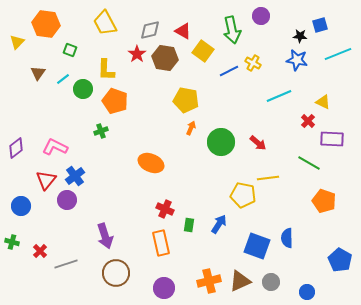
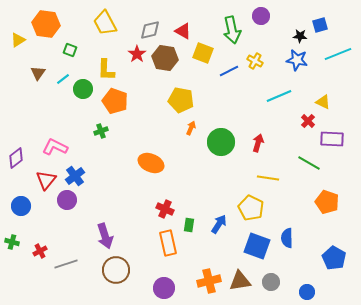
yellow triangle at (17, 42): moved 1 px right, 2 px up; rotated 14 degrees clockwise
yellow square at (203, 51): moved 2 px down; rotated 15 degrees counterclockwise
yellow cross at (253, 63): moved 2 px right, 2 px up
yellow pentagon at (186, 100): moved 5 px left
red arrow at (258, 143): rotated 114 degrees counterclockwise
purple diamond at (16, 148): moved 10 px down
yellow line at (268, 178): rotated 15 degrees clockwise
yellow pentagon at (243, 195): moved 8 px right, 13 px down; rotated 15 degrees clockwise
orange pentagon at (324, 201): moved 3 px right, 1 px down
orange rectangle at (161, 243): moved 7 px right
red cross at (40, 251): rotated 16 degrees clockwise
blue pentagon at (340, 260): moved 6 px left, 2 px up
brown circle at (116, 273): moved 3 px up
brown triangle at (240, 281): rotated 15 degrees clockwise
